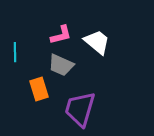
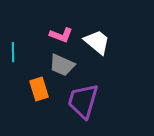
pink L-shape: rotated 35 degrees clockwise
cyan line: moved 2 px left
gray trapezoid: moved 1 px right
purple trapezoid: moved 3 px right, 8 px up
